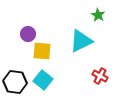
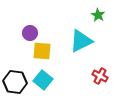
purple circle: moved 2 px right, 1 px up
